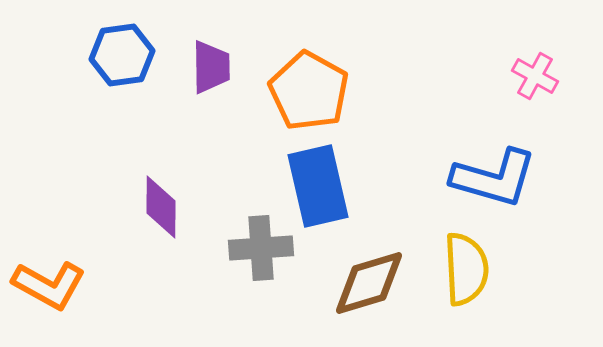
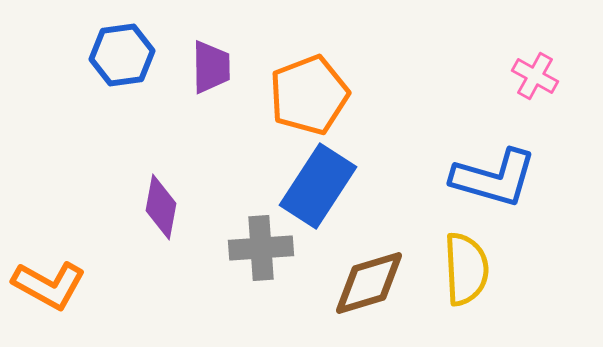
orange pentagon: moved 4 px down; rotated 22 degrees clockwise
blue rectangle: rotated 46 degrees clockwise
purple diamond: rotated 10 degrees clockwise
